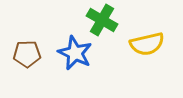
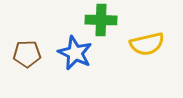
green cross: moved 1 px left; rotated 28 degrees counterclockwise
